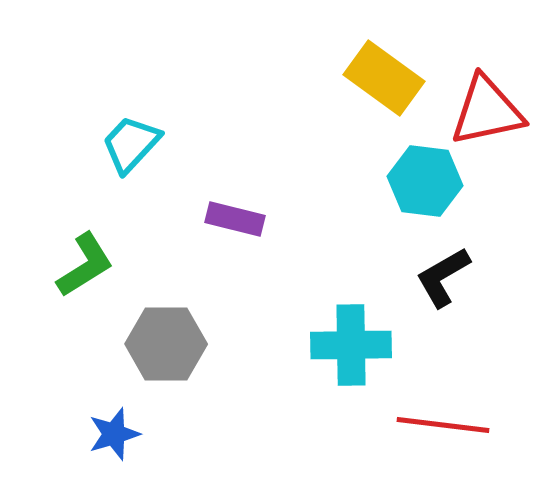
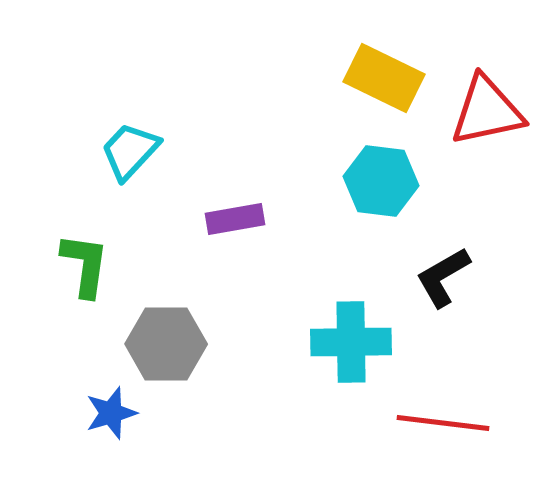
yellow rectangle: rotated 10 degrees counterclockwise
cyan trapezoid: moved 1 px left, 7 px down
cyan hexagon: moved 44 px left
purple rectangle: rotated 24 degrees counterclockwise
green L-shape: rotated 50 degrees counterclockwise
cyan cross: moved 3 px up
red line: moved 2 px up
blue star: moved 3 px left, 21 px up
